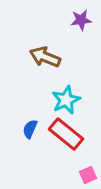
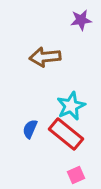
brown arrow: rotated 28 degrees counterclockwise
cyan star: moved 5 px right, 6 px down
pink square: moved 12 px left
